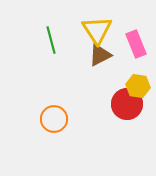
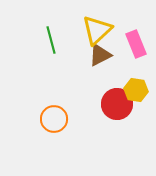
yellow triangle: rotated 20 degrees clockwise
yellow hexagon: moved 2 px left, 4 px down
red circle: moved 10 px left
